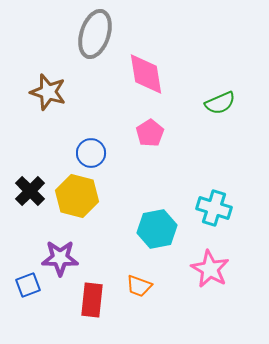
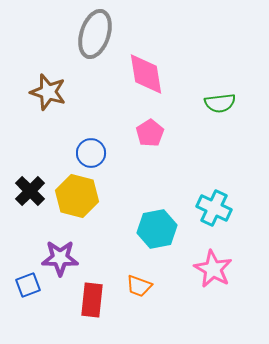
green semicircle: rotated 16 degrees clockwise
cyan cross: rotated 8 degrees clockwise
pink star: moved 3 px right
